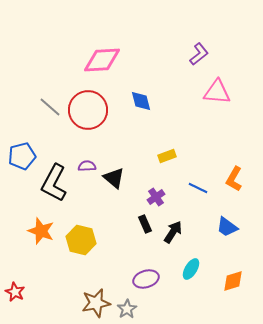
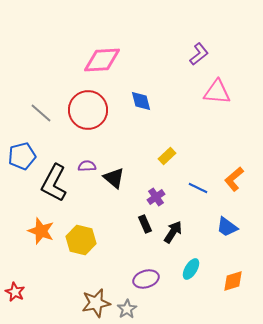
gray line: moved 9 px left, 6 px down
yellow rectangle: rotated 24 degrees counterclockwise
orange L-shape: rotated 20 degrees clockwise
